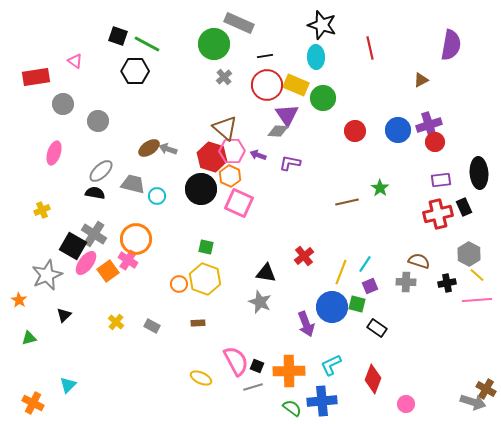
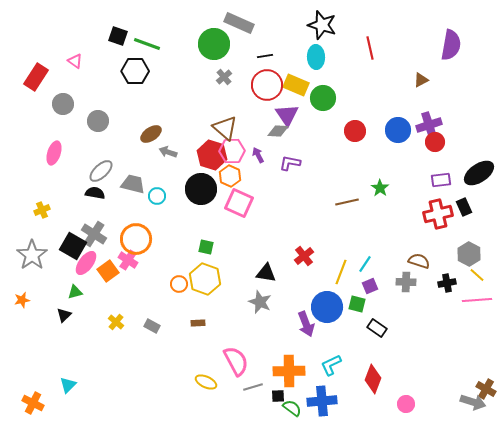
green line at (147, 44): rotated 8 degrees counterclockwise
red rectangle at (36, 77): rotated 48 degrees counterclockwise
brown ellipse at (149, 148): moved 2 px right, 14 px up
gray arrow at (168, 149): moved 3 px down
purple arrow at (258, 155): rotated 42 degrees clockwise
red hexagon at (212, 157): moved 2 px up
black ellipse at (479, 173): rotated 60 degrees clockwise
gray star at (47, 275): moved 15 px left, 20 px up; rotated 12 degrees counterclockwise
orange star at (19, 300): moved 3 px right; rotated 28 degrees clockwise
blue circle at (332, 307): moved 5 px left
green triangle at (29, 338): moved 46 px right, 46 px up
black square at (257, 366): moved 21 px right, 30 px down; rotated 24 degrees counterclockwise
yellow ellipse at (201, 378): moved 5 px right, 4 px down
